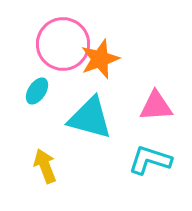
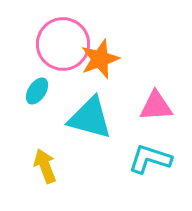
cyan L-shape: moved 1 px up
